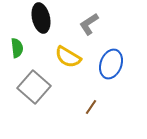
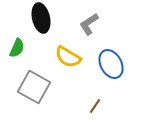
green semicircle: rotated 30 degrees clockwise
blue ellipse: rotated 48 degrees counterclockwise
gray square: rotated 12 degrees counterclockwise
brown line: moved 4 px right, 1 px up
